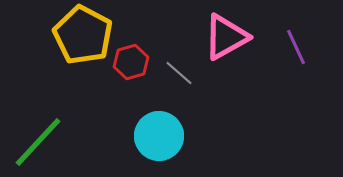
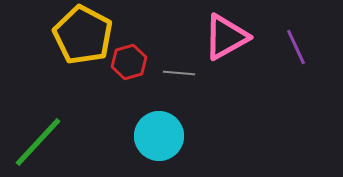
red hexagon: moved 2 px left
gray line: rotated 36 degrees counterclockwise
